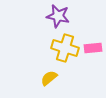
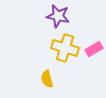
pink rectangle: moved 1 px right, 1 px down; rotated 24 degrees counterclockwise
yellow semicircle: moved 2 px left, 1 px down; rotated 66 degrees counterclockwise
